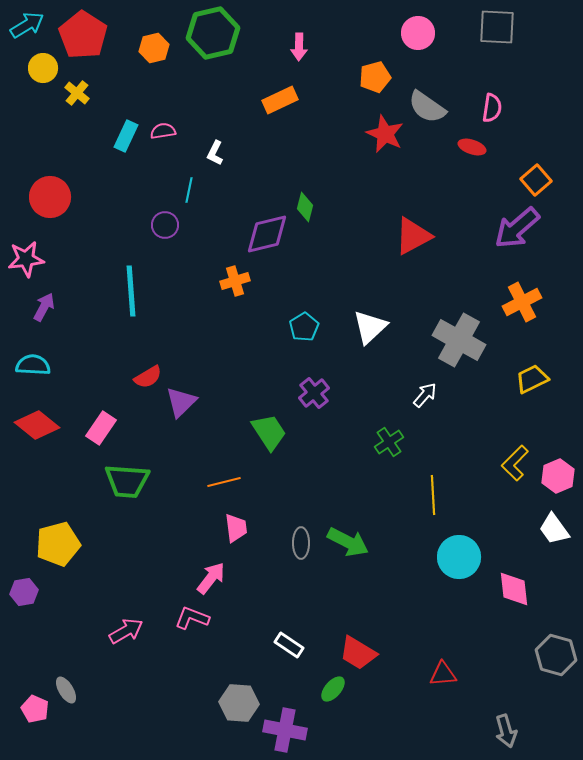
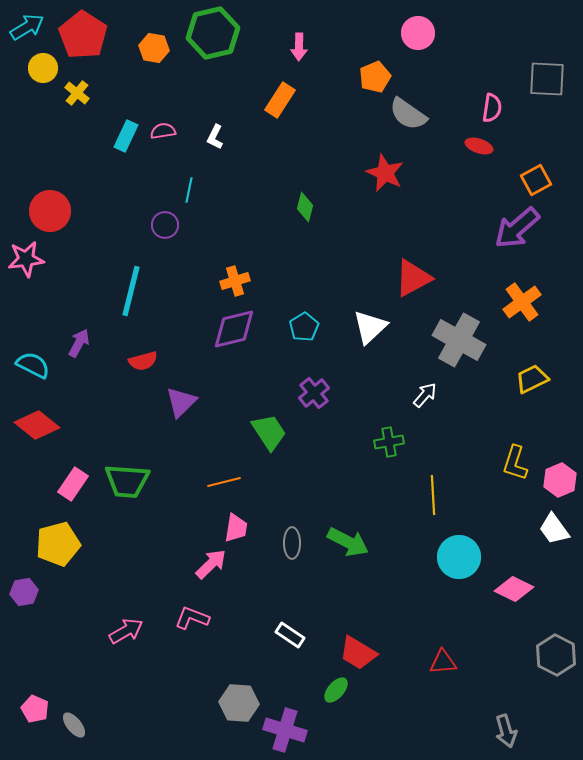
cyan arrow at (27, 25): moved 2 px down
gray square at (497, 27): moved 50 px right, 52 px down
orange hexagon at (154, 48): rotated 24 degrees clockwise
orange pentagon at (375, 77): rotated 8 degrees counterclockwise
orange rectangle at (280, 100): rotated 32 degrees counterclockwise
gray semicircle at (427, 107): moved 19 px left, 7 px down
red star at (385, 134): moved 39 px down
red ellipse at (472, 147): moved 7 px right, 1 px up
white L-shape at (215, 153): moved 16 px up
orange square at (536, 180): rotated 12 degrees clockwise
red circle at (50, 197): moved 14 px down
purple diamond at (267, 234): moved 33 px left, 95 px down
red triangle at (413, 236): moved 42 px down
cyan line at (131, 291): rotated 18 degrees clockwise
orange cross at (522, 302): rotated 9 degrees counterclockwise
purple arrow at (44, 307): moved 35 px right, 36 px down
cyan semicircle at (33, 365): rotated 24 degrees clockwise
red semicircle at (148, 377): moved 5 px left, 16 px up; rotated 16 degrees clockwise
pink rectangle at (101, 428): moved 28 px left, 56 px down
green cross at (389, 442): rotated 24 degrees clockwise
yellow L-shape at (515, 463): rotated 27 degrees counterclockwise
pink hexagon at (558, 476): moved 2 px right, 4 px down
pink trapezoid at (236, 528): rotated 16 degrees clockwise
gray ellipse at (301, 543): moved 9 px left
pink arrow at (211, 578): moved 14 px up; rotated 8 degrees clockwise
pink diamond at (514, 589): rotated 57 degrees counterclockwise
white rectangle at (289, 645): moved 1 px right, 10 px up
gray hexagon at (556, 655): rotated 12 degrees clockwise
red triangle at (443, 674): moved 12 px up
green ellipse at (333, 689): moved 3 px right, 1 px down
gray ellipse at (66, 690): moved 8 px right, 35 px down; rotated 8 degrees counterclockwise
purple cross at (285, 730): rotated 6 degrees clockwise
